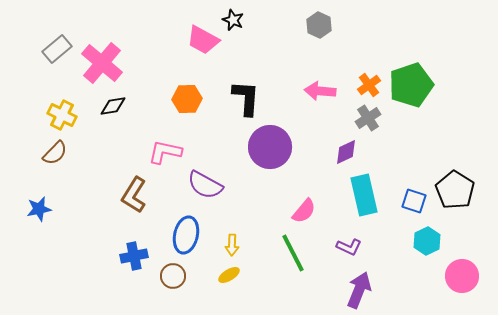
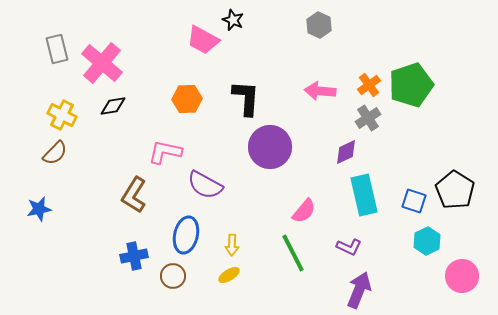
gray rectangle: rotated 64 degrees counterclockwise
